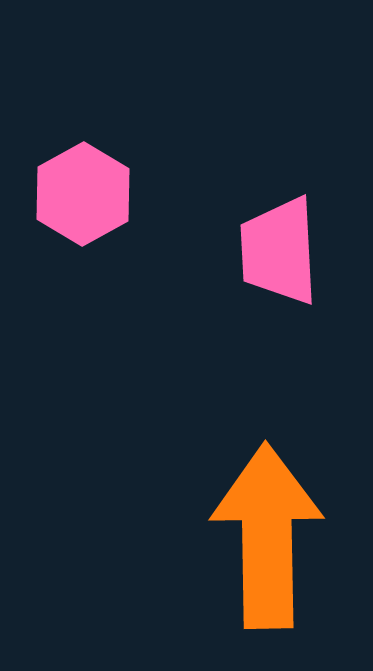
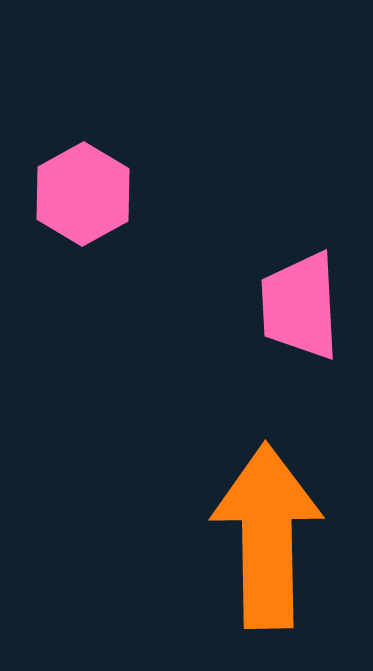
pink trapezoid: moved 21 px right, 55 px down
